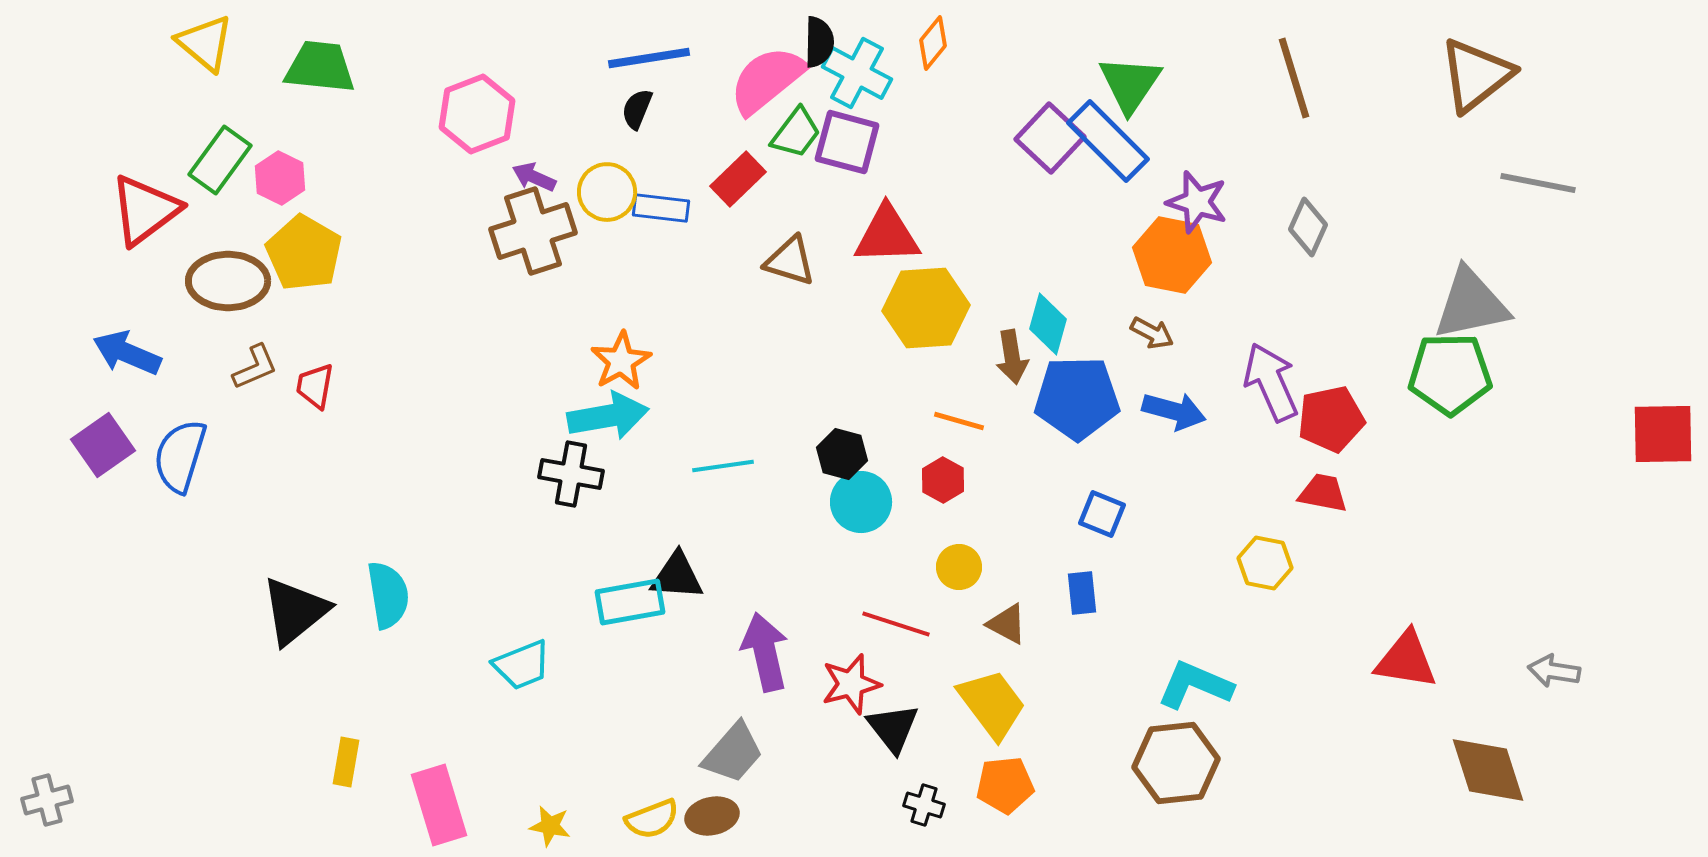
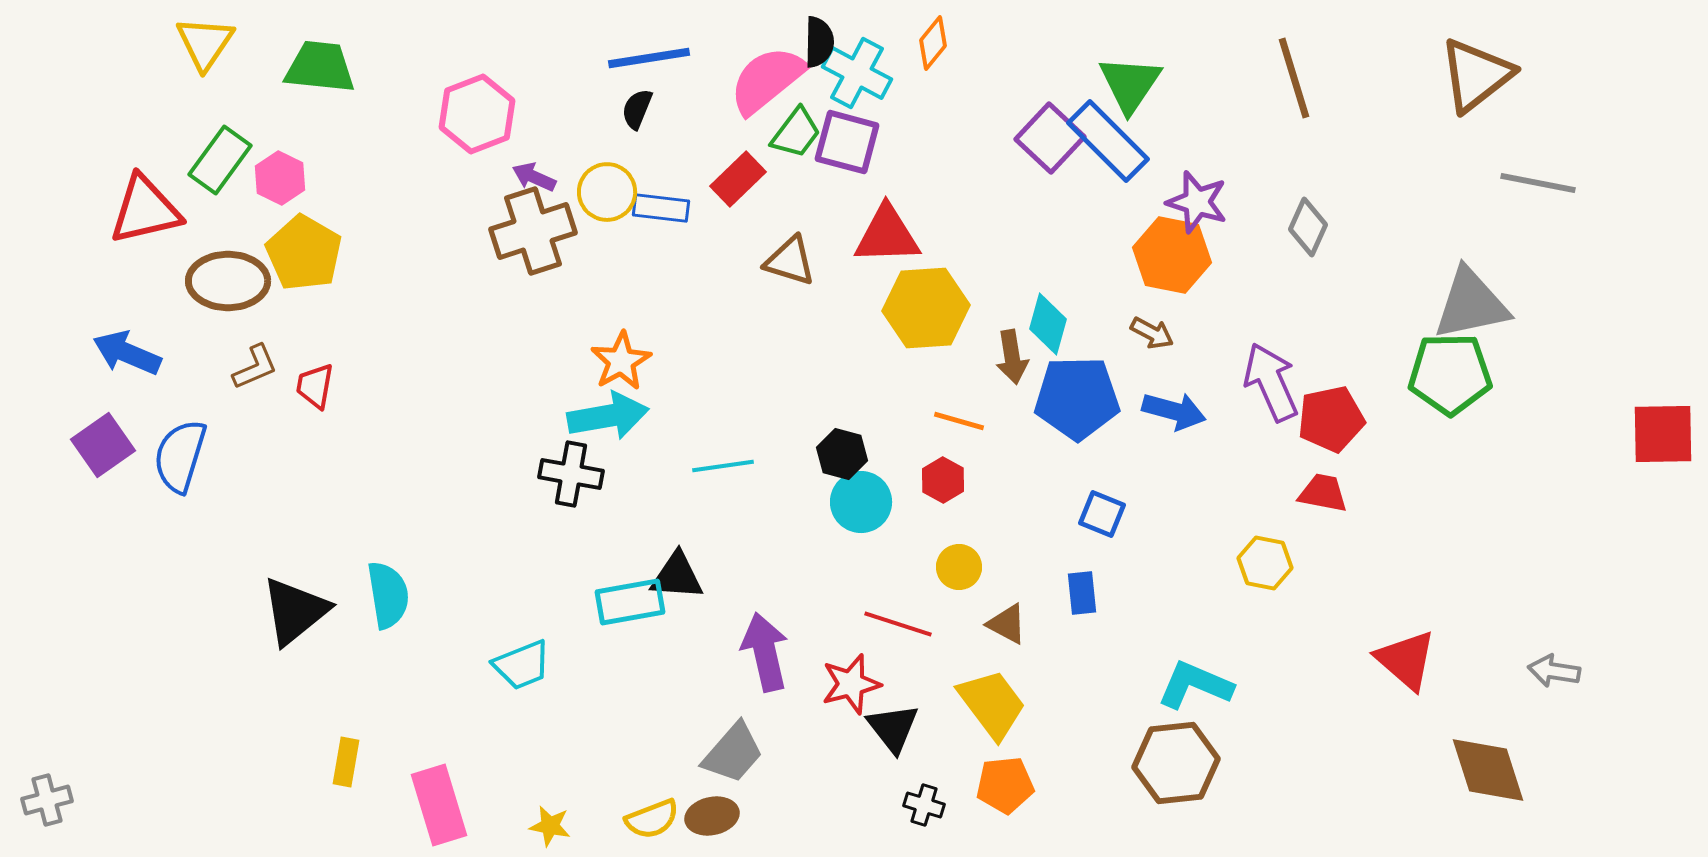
yellow triangle at (205, 43): rotated 24 degrees clockwise
red triangle at (145, 210): rotated 24 degrees clockwise
red line at (896, 624): moved 2 px right
red triangle at (1406, 660): rotated 32 degrees clockwise
